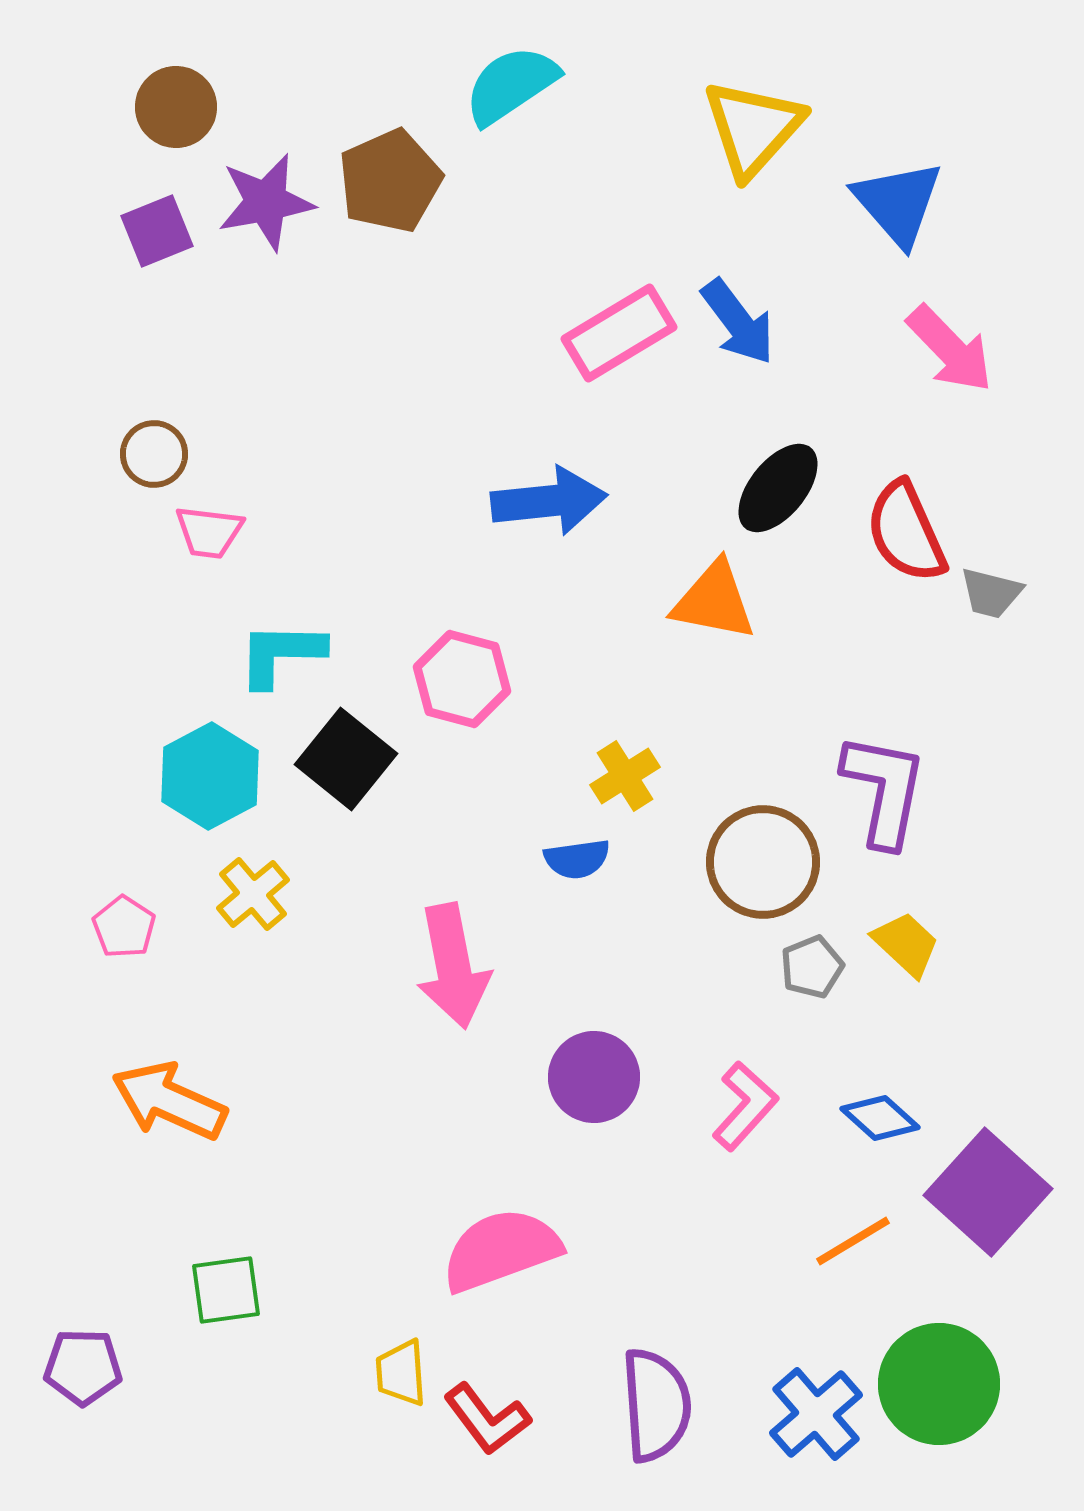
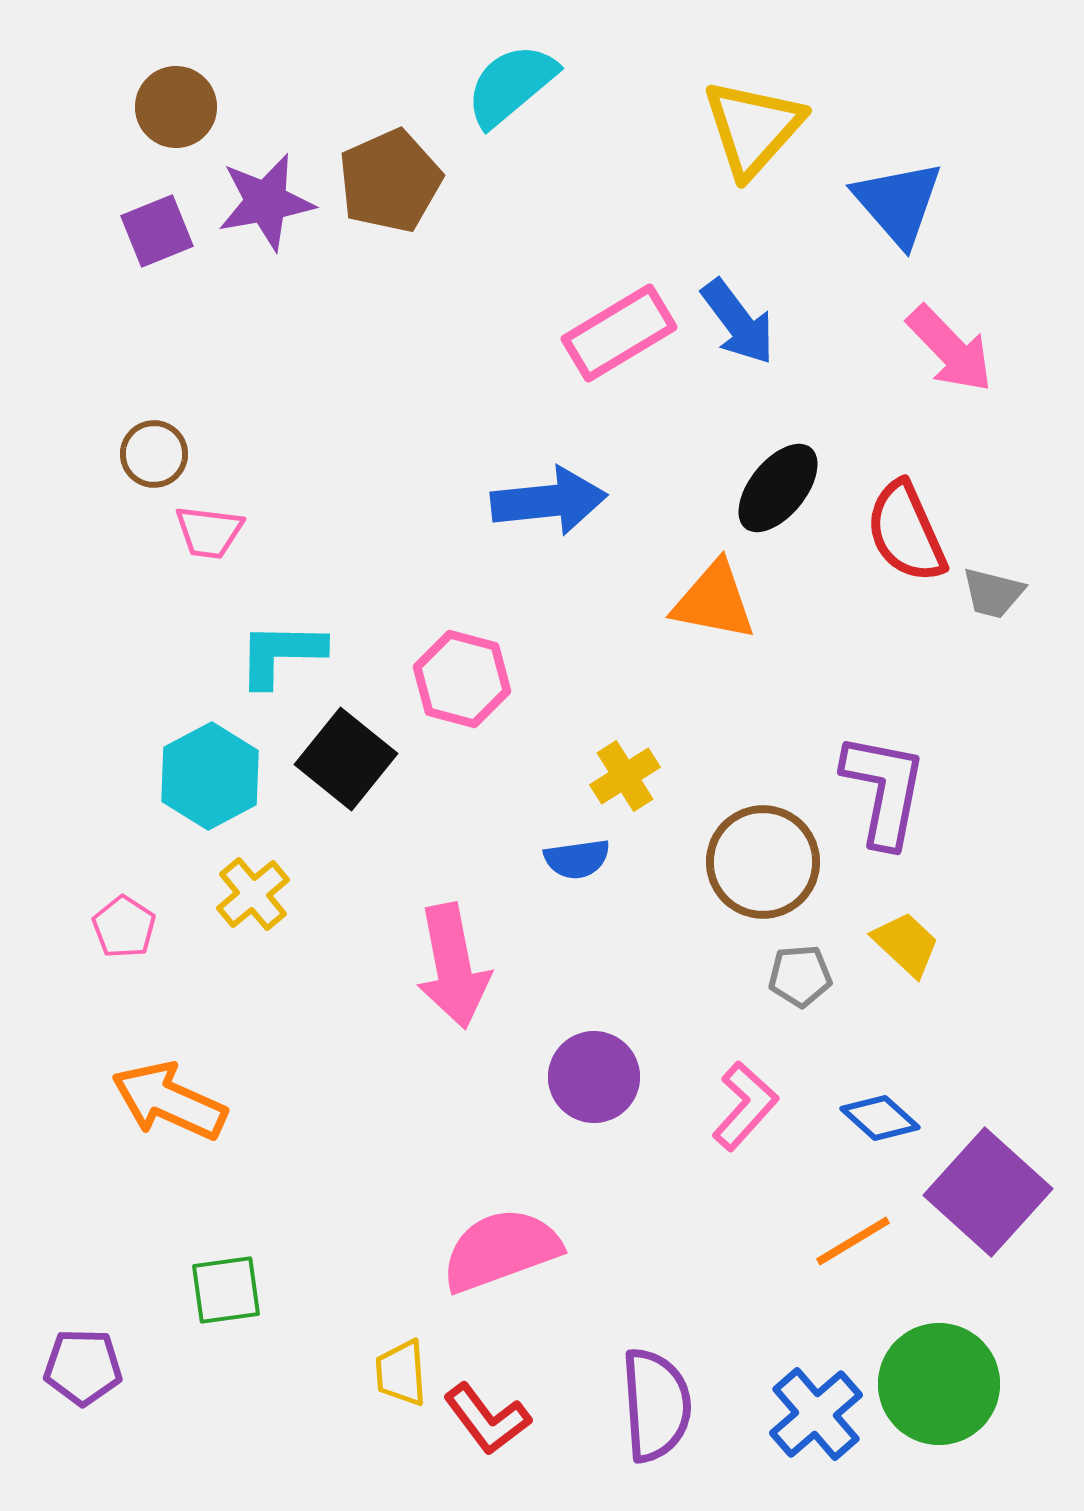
cyan semicircle at (511, 85): rotated 6 degrees counterclockwise
gray trapezoid at (991, 593): moved 2 px right
gray pentagon at (812, 967): moved 12 px left, 9 px down; rotated 18 degrees clockwise
